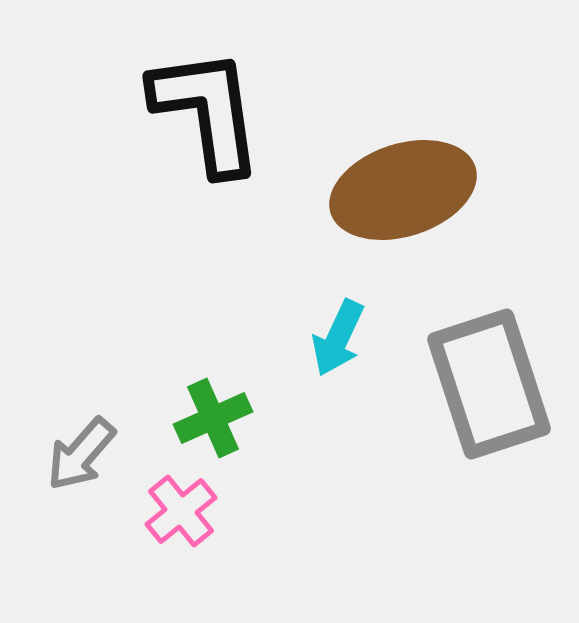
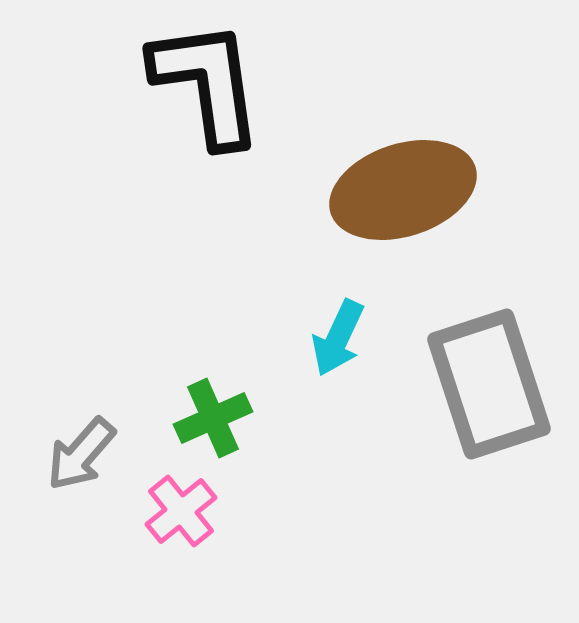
black L-shape: moved 28 px up
